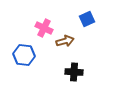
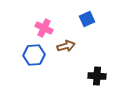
brown arrow: moved 1 px right, 5 px down
blue hexagon: moved 10 px right; rotated 10 degrees counterclockwise
black cross: moved 23 px right, 4 px down
